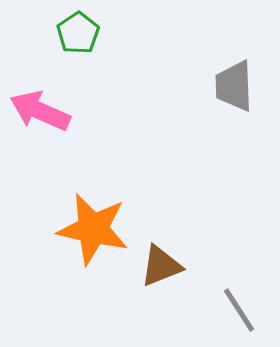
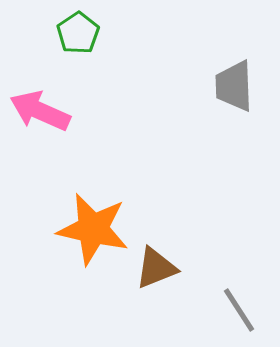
brown triangle: moved 5 px left, 2 px down
